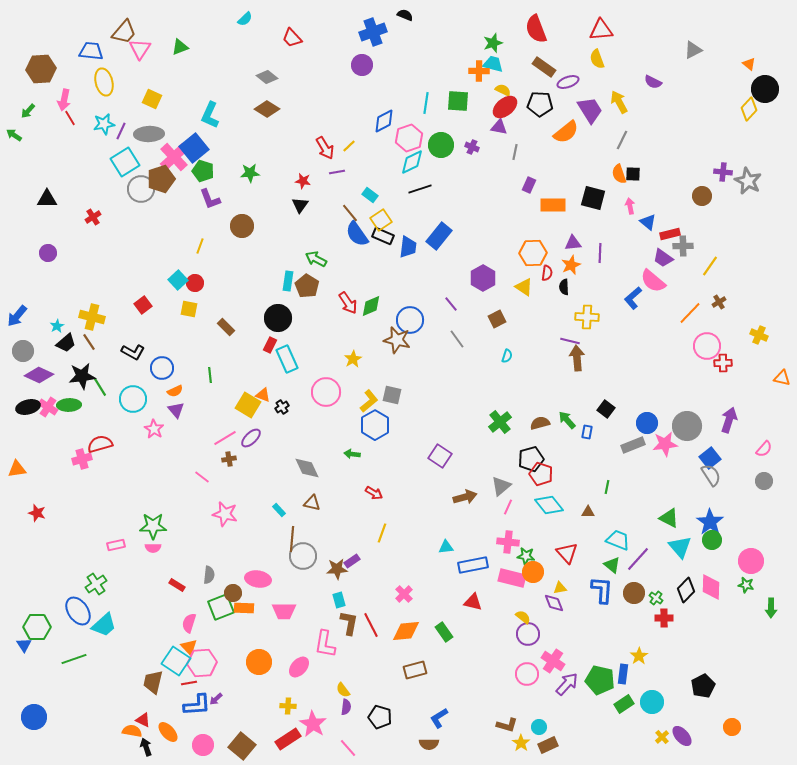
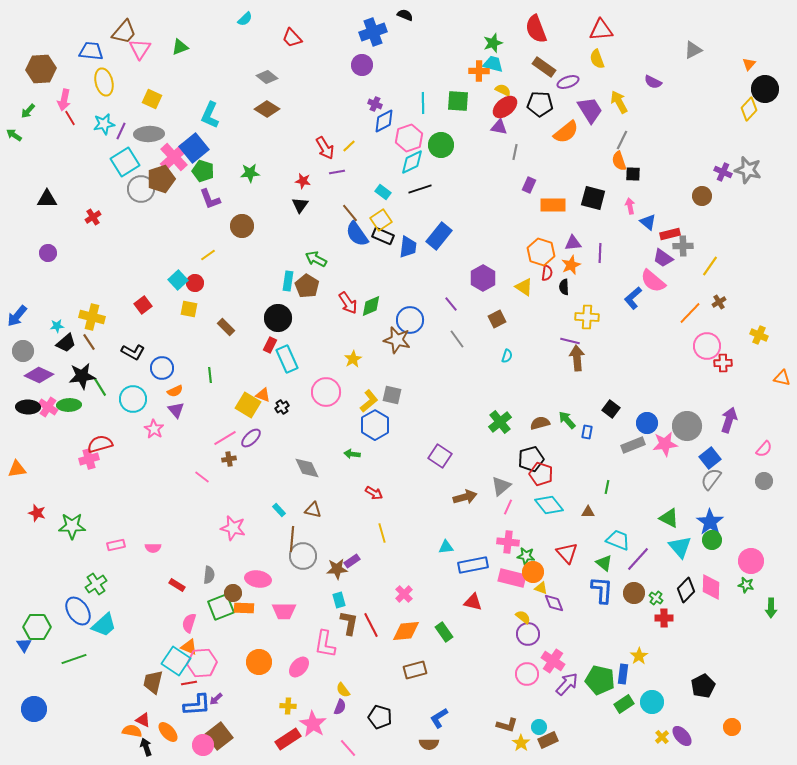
orange triangle at (749, 64): rotated 32 degrees clockwise
cyan line at (426, 103): moved 3 px left; rotated 10 degrees counterclockwise
purple cross at (472, 147): moved 97 px left, 43 px up
purple cross at (723, 172): rotated 18 degrees clockwise
orange semicircle at (619, 174): moved 13 px up
gray star at (748, 181): moved 11 px up; rotated 12 degrees counterclockwise
cyan rectangle at (370, 195): moved 13 px right, 3 px up
yellow line at (200, 246): moved 8 px right, 9 px down; rotated 35 degrees clockwise
orange hexagon at (533, 253): moved 8 px right, 1 px up; rotated 20 degrees clockwise
cyan star at (57, 326): rotated 24 degrees clockwise
black ellipse at (28, 407): rotated 15 degrees clockwise
black square at (606, 409): moved 5 px right
pink cross at (82, 459): moved 7 px right
gray semicircle at (711, 475): moved 4 px down; rotated 110 degrees counterclockwise
brown triangle at (312, 503): moved 1 px right, 7 px down
pink star at (225, 514): moved 8 px right, 14 px down
green star at (153, 526): moved 81 px left
yellow line at (382, 533): rotated 36 degrees counterclockwise
green triangle at (612, 565): moved 8 px left, 2 px up
yellow triangle at (560, 588): moved 19 px left; rotated 32 degrees clockwise
orange triangle at (189, 647): rotated 24 degrees counterclockwise
purple semicircle at (346, 707): moved 6 px left; rotated 14 degrees clockwise
blue circle at (34, 717): moved 8 px up
brown rectangle at (548, 745): moved 5 px up
brown square at (242, 746): moved 23 px left, 10 px up; rotated 12 degrees clockwise
